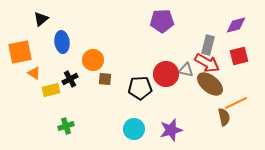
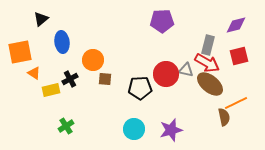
green cross: rotated 14 degrees counterclockwise
